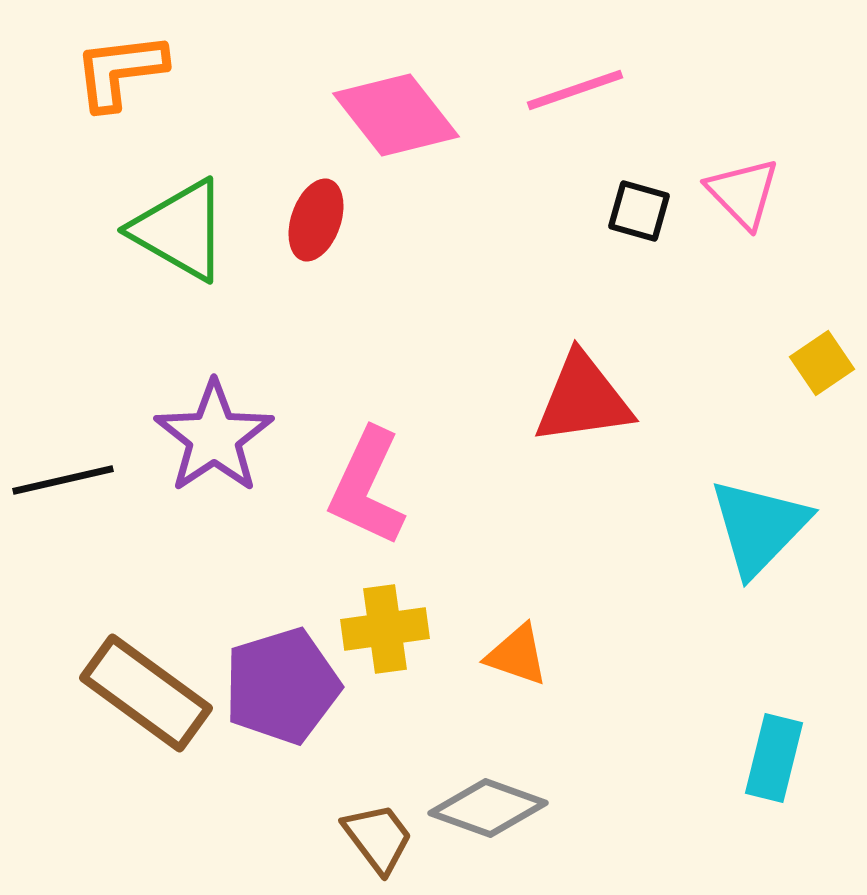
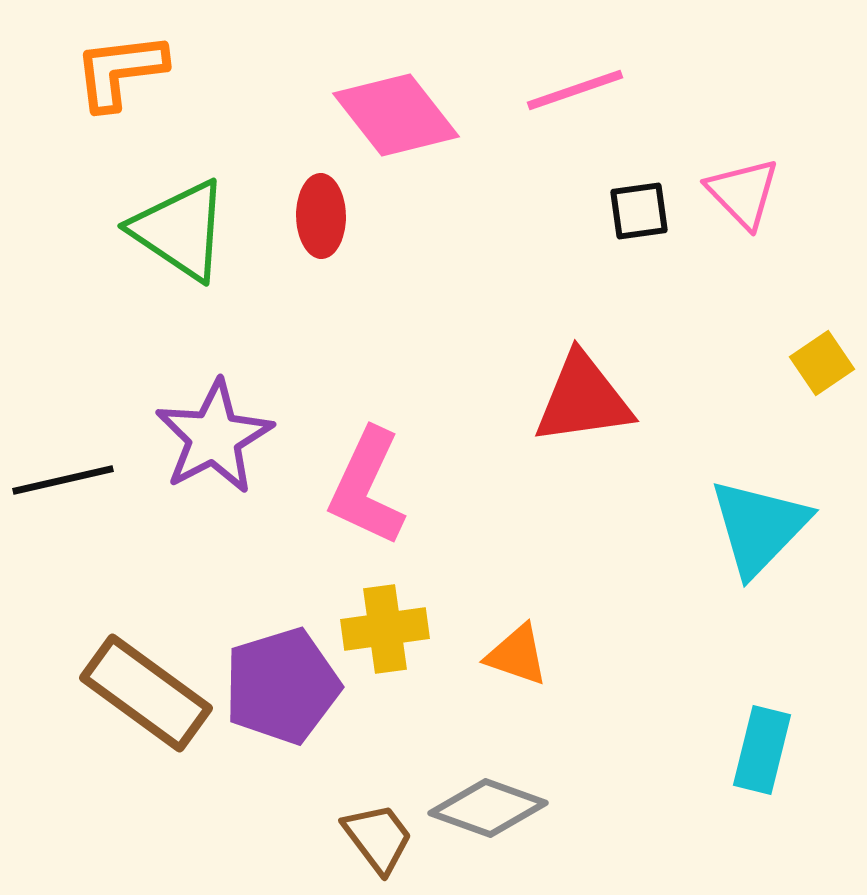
black square: rotated 24 degrees counterclockwise
red ellipse: moved 5 px right, 4 px up; rotated 20 degrees counterclockwise
green triangle: rotated 4 degrees clockwise
purple star: rotated 6 degrees clockwise
cyan rectangle: moved 12 px left, 8 px up
